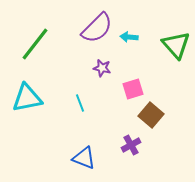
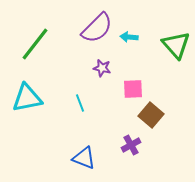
pink square: rotated 15 degrees clockwise
